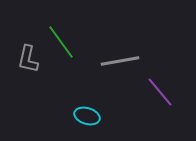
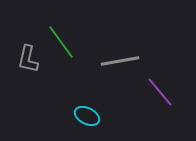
cyan ellipse: rotated 10 degrees clockwise
